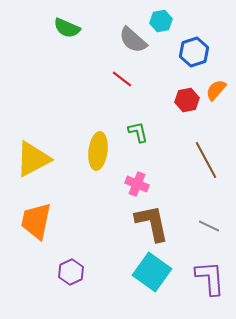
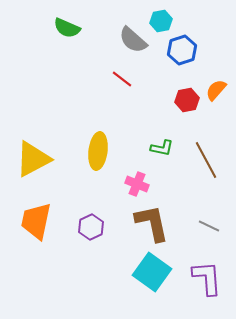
blue hexagon: moved 12 px left, 2 px up
green L-shape: moved 24 px right, 16 px down; rotated 115 degrees clockwise
purple hexagon: moved 20 px right, 45 px up
purple L-shape: moved 3 px left
